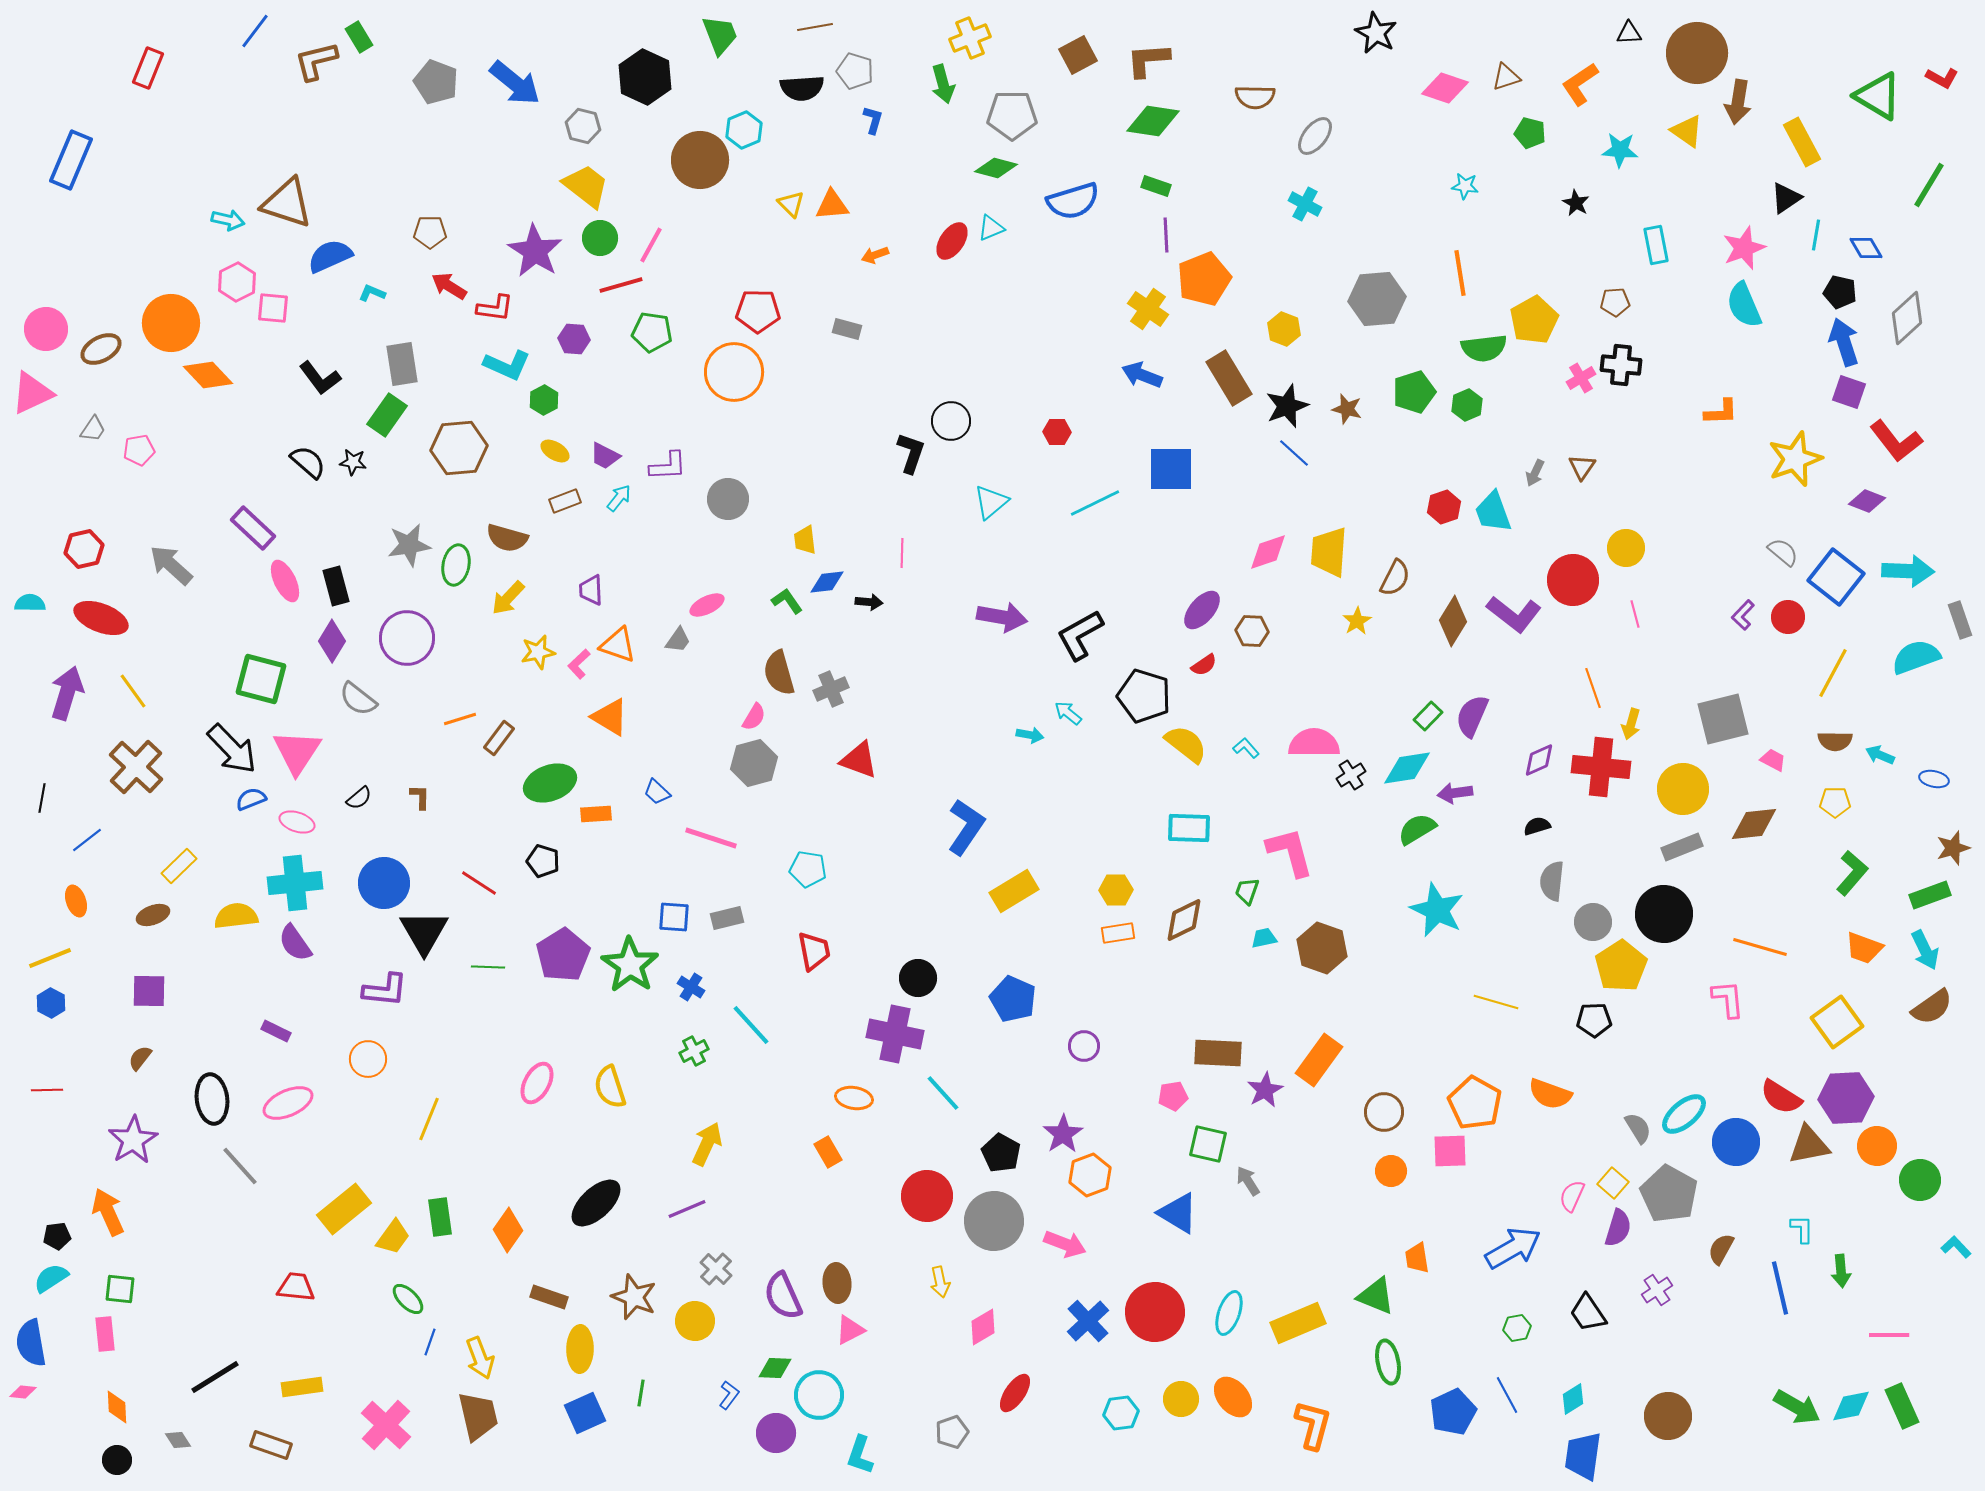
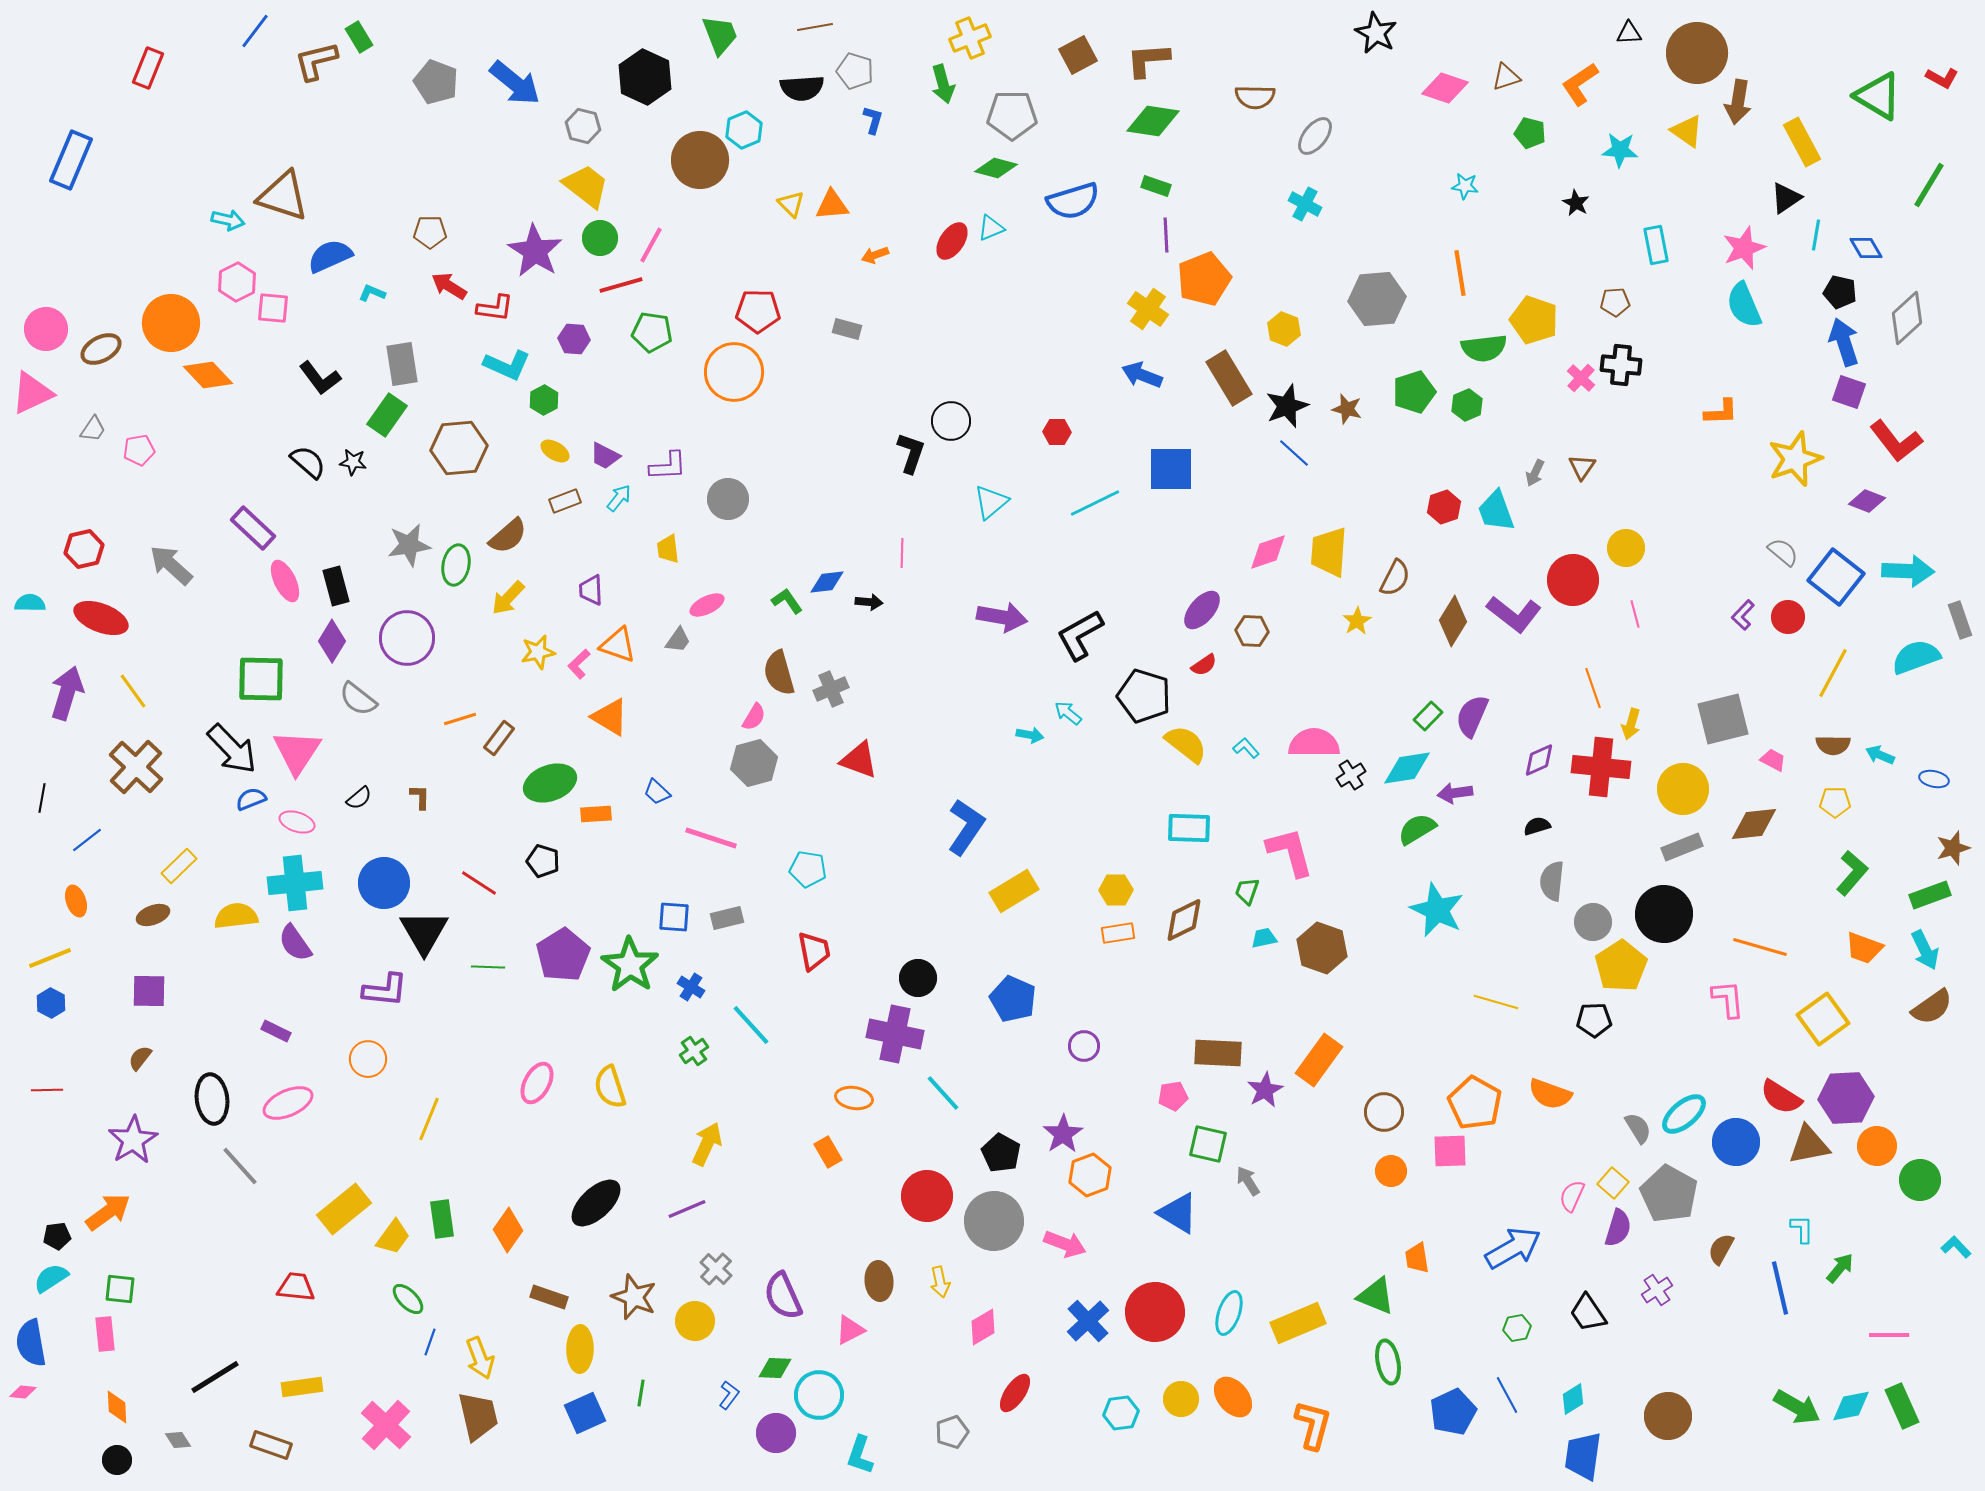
brown triangle at (287, 203): moved 4 px left, 7 px up
yellow pentagon at (1534, 320): rotated 24 degrees counterclockwise
pink cross at (1581, 378): rotated 16 degrees counterclockwise
cyan trapezoid at (1493, 512): moved 3 px right, 1 px up
brown semicircle at (507, 538): moved 1 px right, 2 px up; rotated 57 degrees counterclockwise
yellow trapezoid at (805, 540): moved 137 px left, 9 px down
green square at (261, 679): rotated 14 degrees counterclockwise
brown semicircle at (1835, 741): moved 2 px left, 4 px down
yellow square at (1837, 1022): moved 14 px left, 3 px up
green cross at (694, 1051): rotated 8 degrees counterclockwise
orange arrow at (108, 1212): rotated 78 degrees clockwise
green rectangle at (440, 1217): moved 2 px right, 2 px down
green arrow at (1841, 1271): moved 1 px left, 3 px up; rotated 136 degrees counterclockwise
brown ellipse at (837, 1283): moved 42 px right, 2 px up
